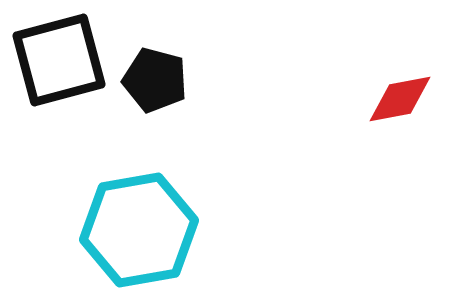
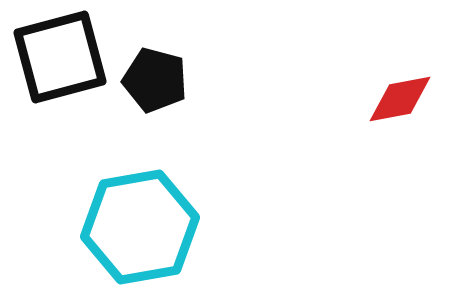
black square: moved 1 px right, 3 px up
cyan hexagon: moved 1 px right, 3 px up
